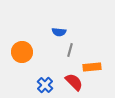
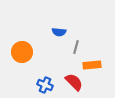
gray line: moved 6 px right, 3 px up
orange rectangle: moved 2 px up
blue cross: rotated 21 degrees counterclockwise
